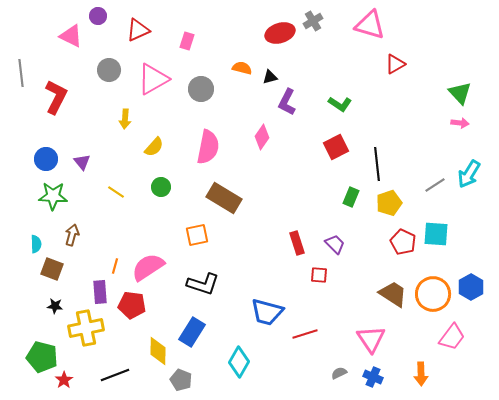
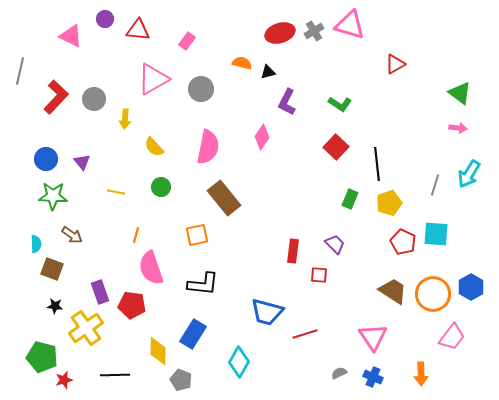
purple circle at (98, 16): moved 7 px right, 3 px down
gray cross at (313, 21): moved 1 px right, 10 px down
pink triangle at (370, 25): moved 20 px left
red triangle at (138, 30): rotated 30 degrees clockwise
pink rectangle at (187, 41): rotated 18 degrees clockwise
orange semicircle at (242, 68): moved 5 px up
gray circle at (109, 70): moved 15 px left, 29 px down
gray line at (21, 73): moved 1 px left, 2 px up; rotated 20 degrees clockwise
black triangle at (270, 77): moved 2 px left, 5 px up
green triangle at (460, 93): rotated 10 degrees counterclockwise
red L-shape at (56, 97): rotated 16 degrees clockwise
pink arrow at (460, 123): moved 2 px left, 5 px down
yellow semicircle at (154, 147): rotated 95 degrees clockwise
red square at (336, 147): rotated 20 degrees counterclockwise
gray line at (435, 185): rotated 40 degrees counterclockwise
yellow line at (116, 192): rotated 24 degrees counterclockwise
green rectangle at (351, 197): moved 1 px left, 2 px down
brown rectangle at (224, 198): rotated 20 degrees clockwise
brown arrow at (72, 235): rotated 110 degrees clockwise
red rectangle at (297, 243): moved 4 px left, 8 px down; rotated 25 degrees clockwise
orange line at (115, 266): moved 21 px right, 31 px up
pink semicircle at (148, 267): moved 3 px right, 1 px down; rotated 76 degrees counterclockwise
black L-shape at (203, 284): rotated 12 degrees counterclockwise
purple rectangle at (100, 292): rotated 15 degrees counterclockwise
brown trapezoid at (393, 294): moved 3 px up
yellow cross at (86, 328): rotated 24 degrees counterclockwise
blue rectangle at (192, 332): moved 1 px right, 2 px down
pink triangle at (371, 339): moved 2 px right, 2 px up
black line at (115, 375): rotated 20 degrees clockwise
red star at (64, 380): rotated 18 degrees clockwise
